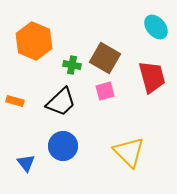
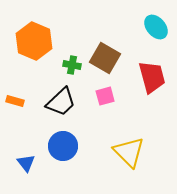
pink square: moved 5 px down
